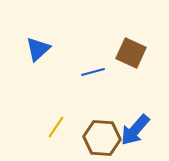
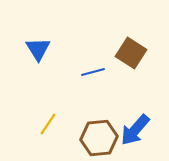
blue triangle: rotated 20 degrees counterclockwise
brown square: rotated 8 degrees clockwise
yellow line: moved 8 px left, 3 px up
brown hexagon: moved 3 px left; rotated 9 degrees counterclockwise
